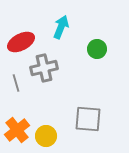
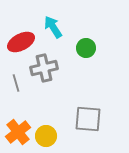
cyan arrow: moved 8 px left; rotated 55 degrees counterclockwise
green circle: moved 11 px left, 1 px up
orange cross: moved 1 px right, 2 px down
